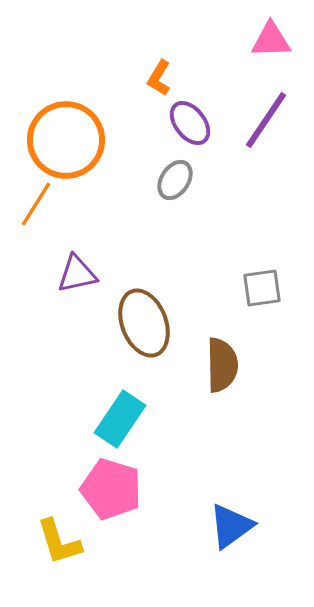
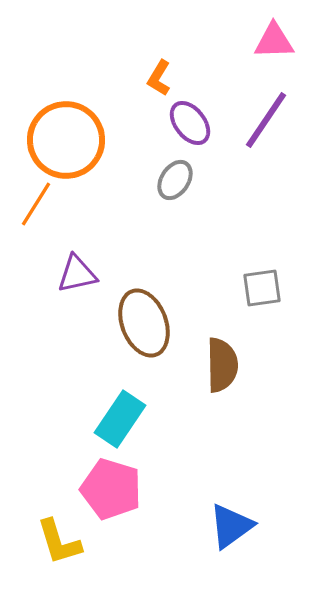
pink triangle: moved 3 px right, 1 px down
